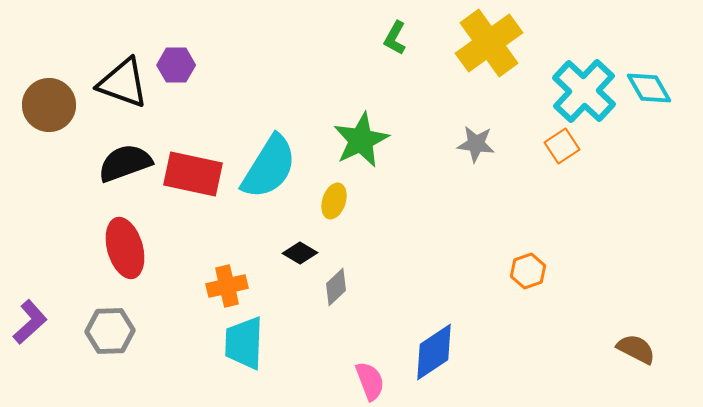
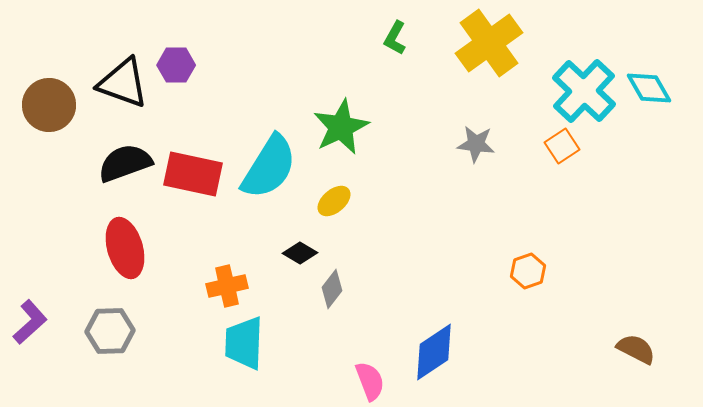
green star: moved 20 px left, 13 px up
yellow ellipse: rotated 32 degrees clockwise
gray diamond: moved 4 px left, 2 px down; rotated 9 degrees counterclockwise
